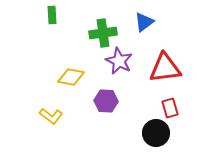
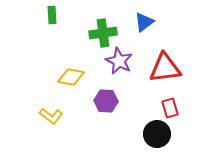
black circle: moved 1 px right, 1 px down
